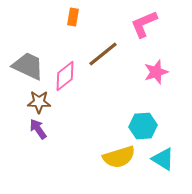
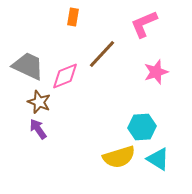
brown line: moved 1 px left; rotated 8 degrees counterclockwise
pink diamond: rotated 16 degrees clockwise
brown star: rotated 20 degrees clockwise
cyan hexagon: moved 1 px left, 1 px down
cyan triangle: moved 5 px left
